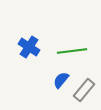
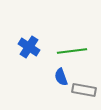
blue semicircle: moved 3 px up; rotated 60 degrees counterclockwise
gray rectangle: rotated 60 degrees clockwise
